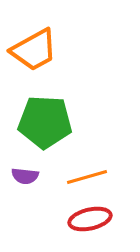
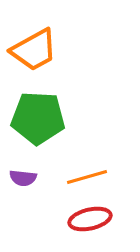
green pentagon: moved 7 px left, 4 px up
purple semicircle: moved 2 px left, 2 px down
